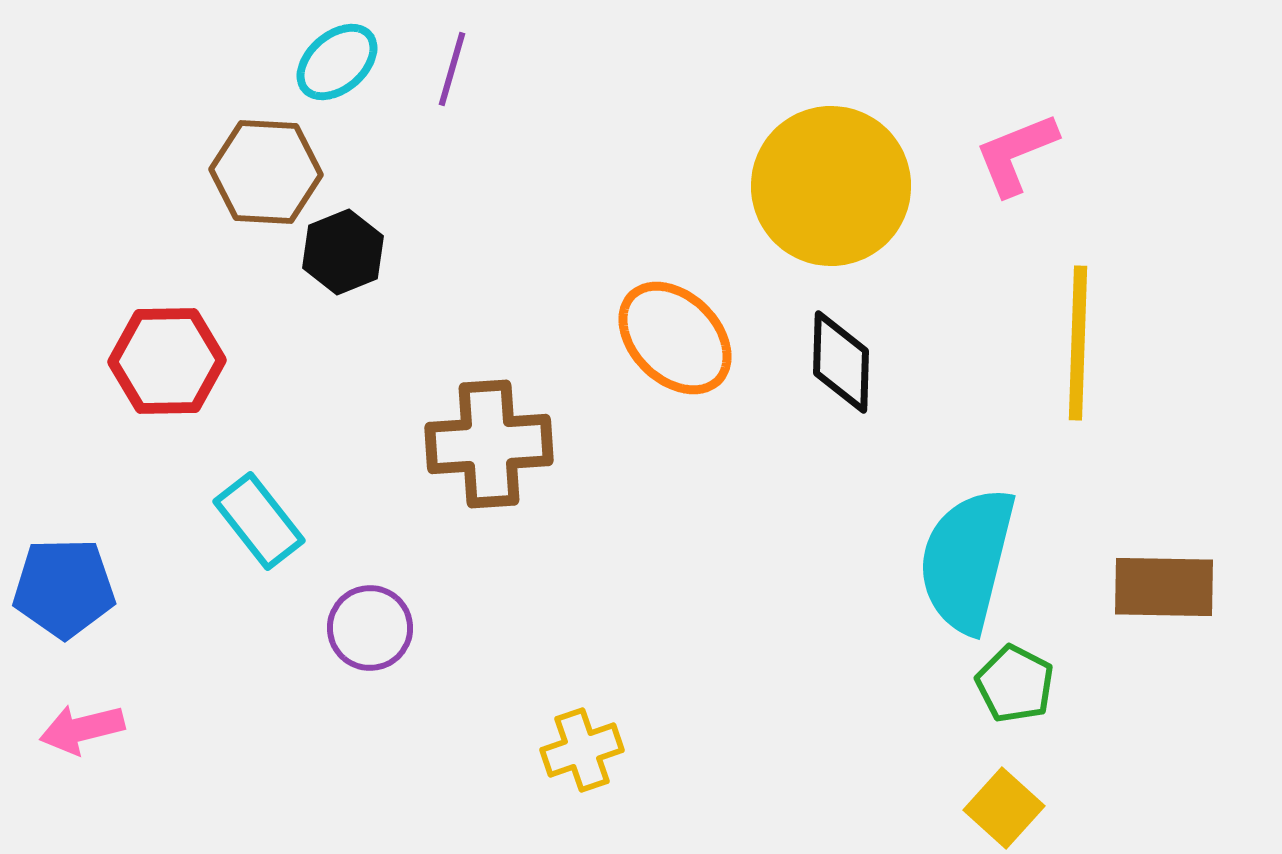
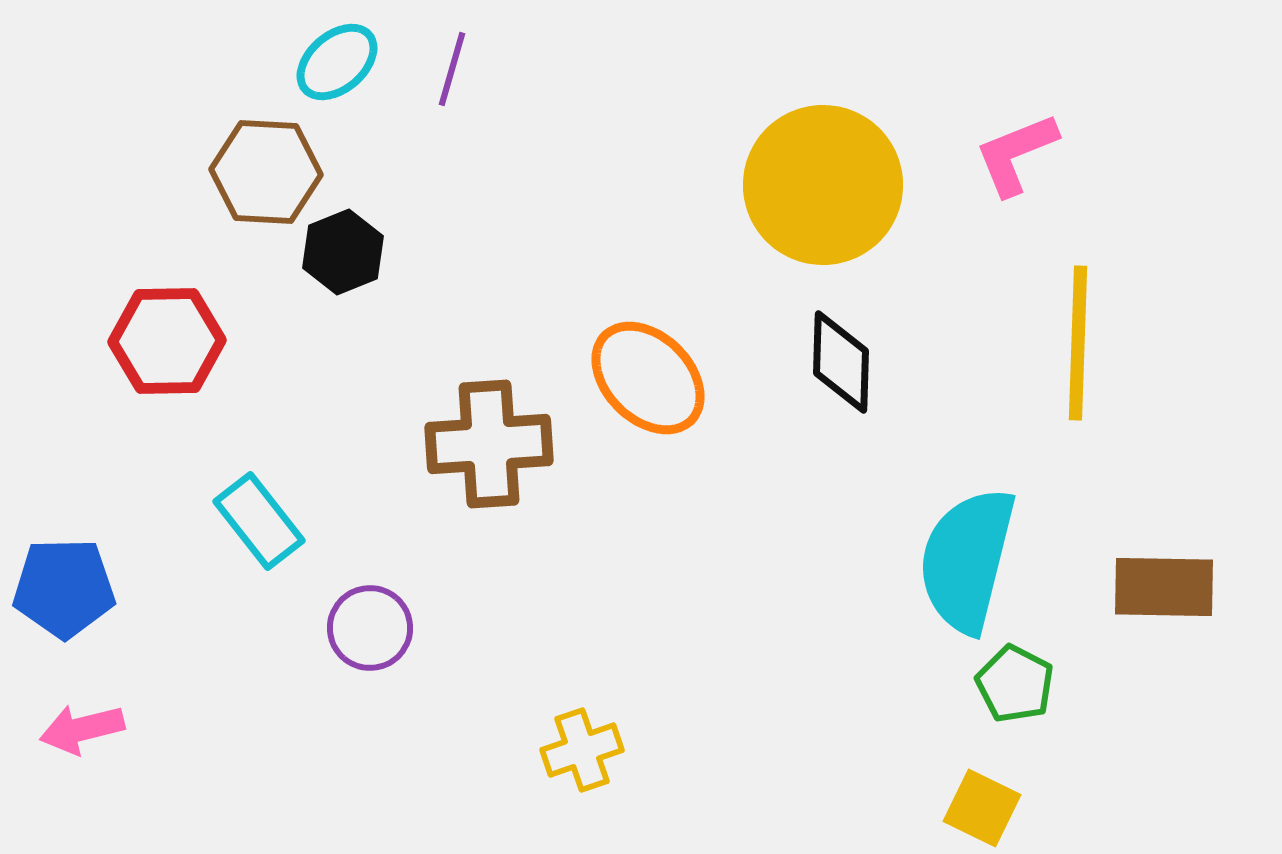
yellow circle: moved 8 px left, 1 px up
orange ellipse: moved 27 px left, 40 px down
red hexagon: moved 20 px up
yellow square: moved 22 px left; rotated 16 degrees counterclockwise
